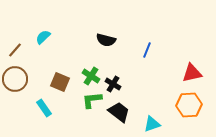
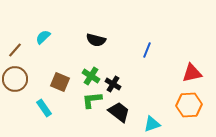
black semicircle: moved 10 px left
